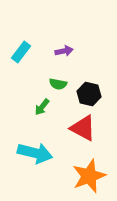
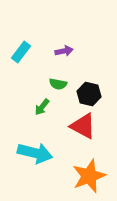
red triangle: moved 2 px up
